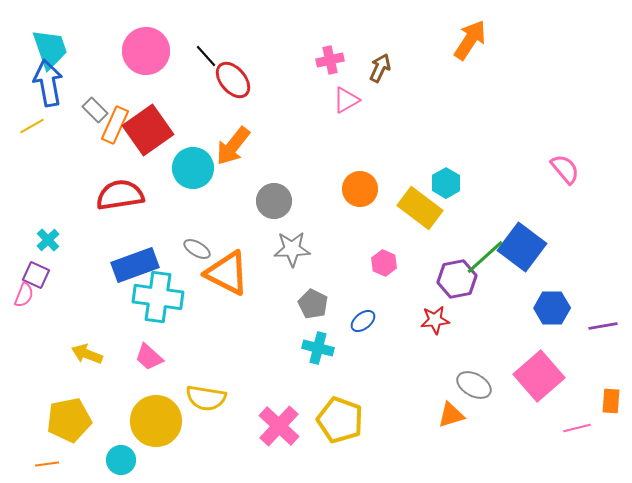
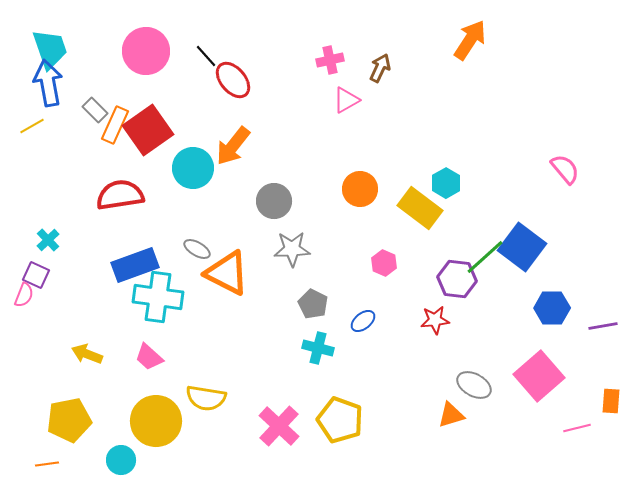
purple hexagon at (457, 279): rotated 18 degrees clockwise
